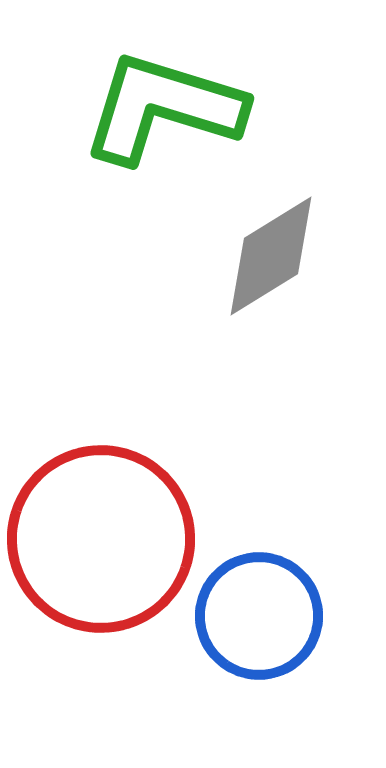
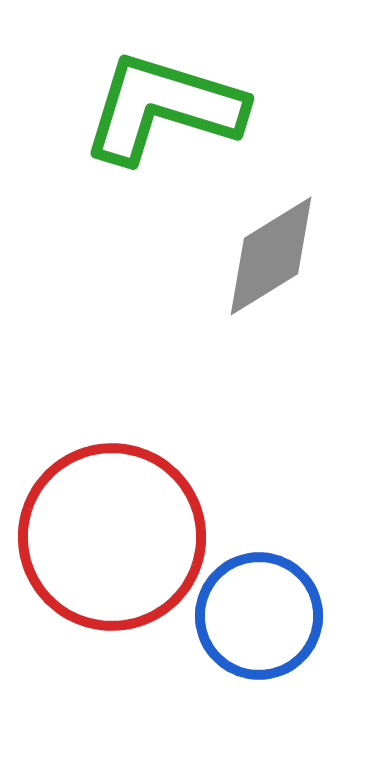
red circle: moved 11 px right, 2 px up
